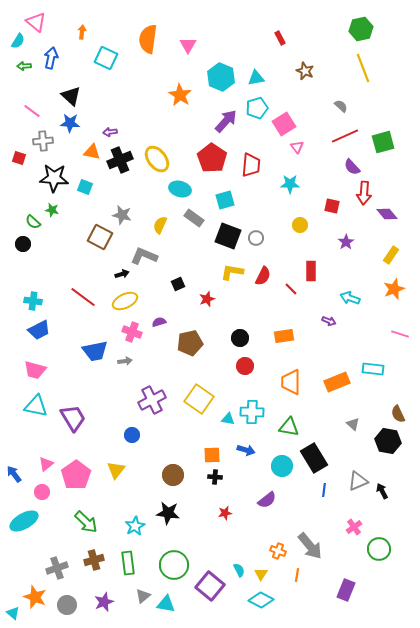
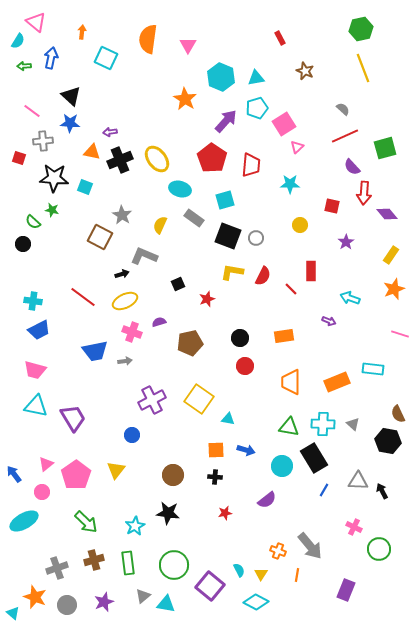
orange star at (180, 95): moved 5 px right, 4 px down
gray semicircle at (341, 106): moved 2 px right, 3 px down
green square at (383, 142): moved 2 px right, 6 px down
pink triangle at (297, 147): rotated 24 degrees clockwise
gray star at (122, 215): rotated 18 degrees clockwise
cyan cross at (252, 412): moved 71 px right, 12 px down
orange square at (212, 455): moved 4 px right, 5 px up
gray triangle at (358, 481): rotated 25 degrees clockwise
blue line at (324, 490): rotated 24 degrees clockwise
pink cross at (354, 527): rotated 28 degrees counterclockwise
cyan diamond at (261, 600): moved 5 px left, 2 px down
